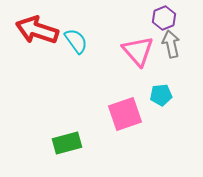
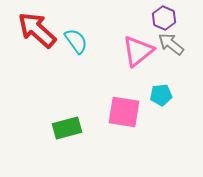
purple hexagon: rotated 15 degrees counterclockwise
red arrow: rotated 24 degrees clockwise
gray arrow: rotated 40 degrees counterclockwise
pink triangle: rotated 32 degrees clockwise
pink square: moved 1 px left, 2 px up; rotated 28 degrees clockwise
green rectangle: moved 15 px up
